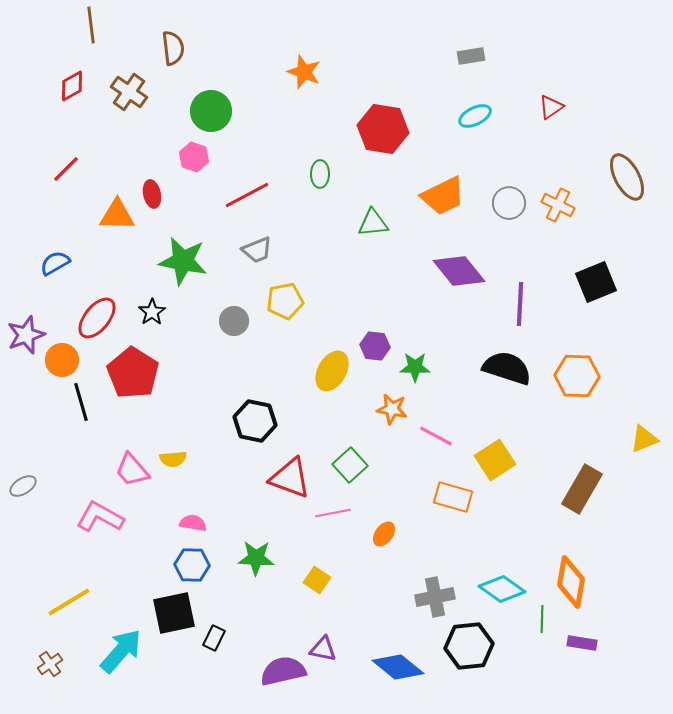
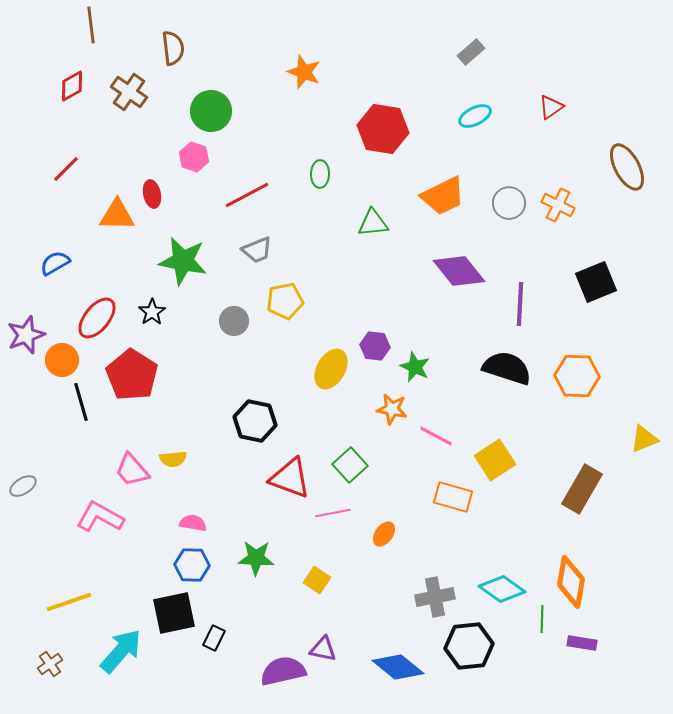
gray rectangle at (471, 56): moved 4 px up; rotated 32 degrees counterclockwise
brown ellipse at (627, 177): moved 10 px up
green star at (415, 367): rotated 24 degrees clockwise
yellow ellipse at (332, 371): moved 1 px left, 2 px up
red pentagon at (133, 373): moved 1 px left, 2 px down
yellow line at (69, 602): rotated 12 degrees clockwise
